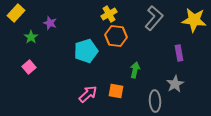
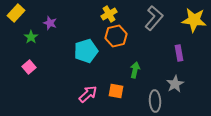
orange hexagon: rotated 20 degrees counterclockwise
